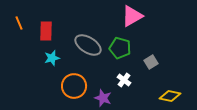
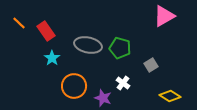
pink triangle: moved 32 px right
orange line: rotated 24 degrees counterclockwise
red rectangle: rotated 36 degrees counterclockwise
gray ellipse: rotated 20 degrees counterclockwise
cyan star: rotated 21 degrees counterclockwise
gray square: moved 3 px down
white cross: moved 1 px left, 3 px down
yellow diamond: rotated 20 degrees clockwise
